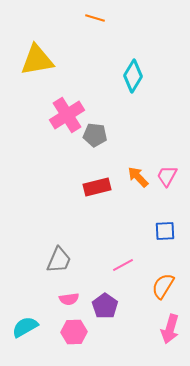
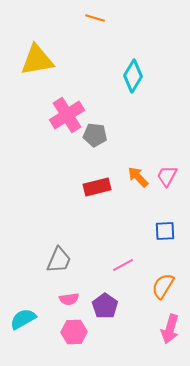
cyan semicircle: moved 2 px left, 8 px up
